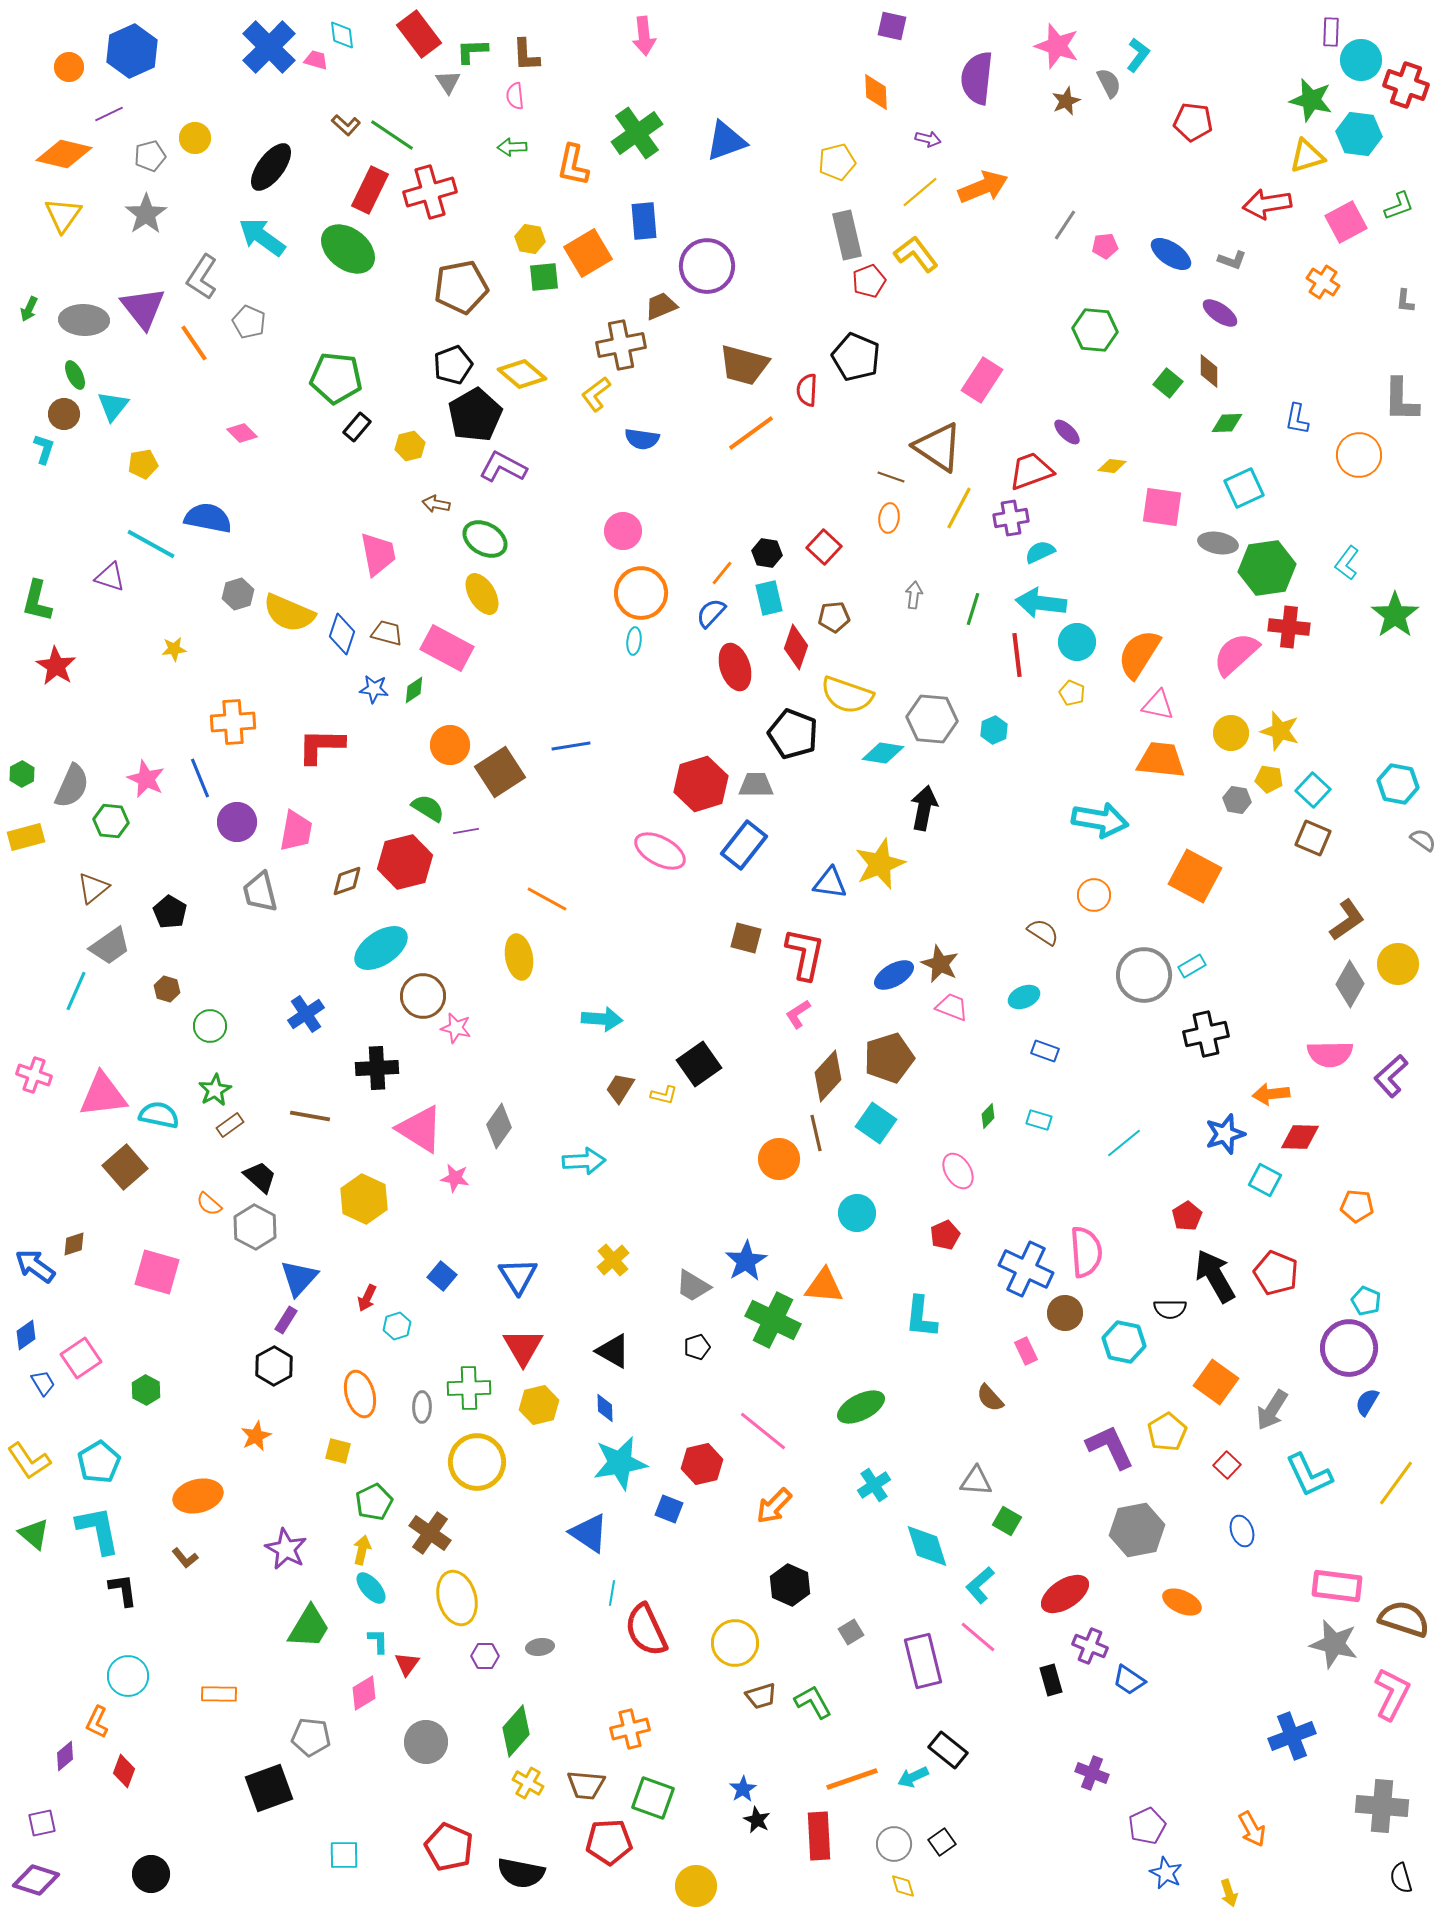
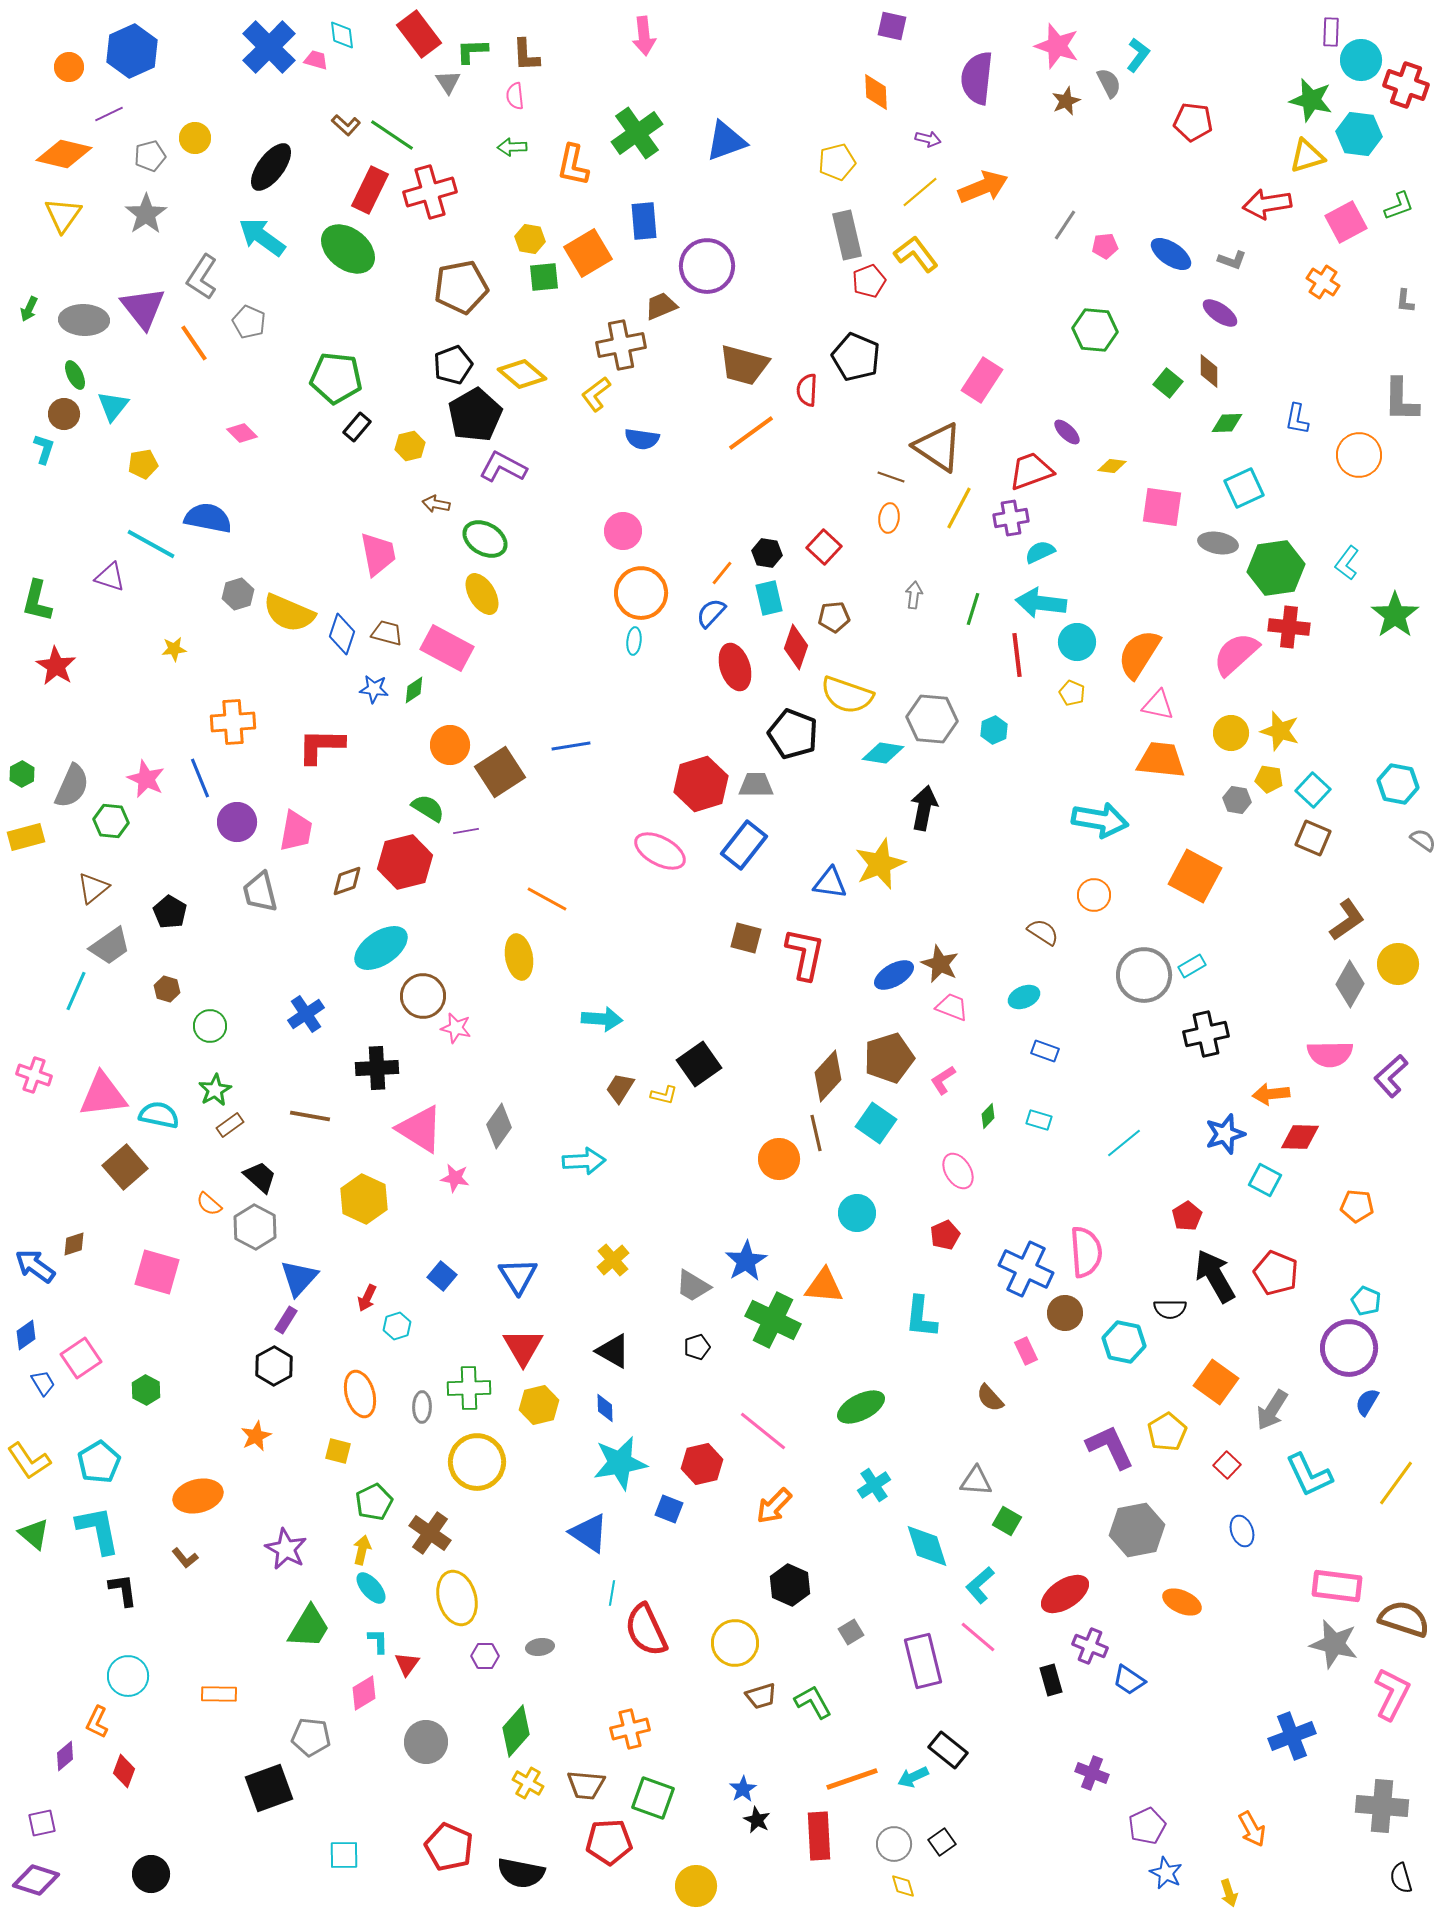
green hexagon at (1267, 568): moved 9 px right
pink L-shape at (798, 1014): moved 145 px right, 66 px down
